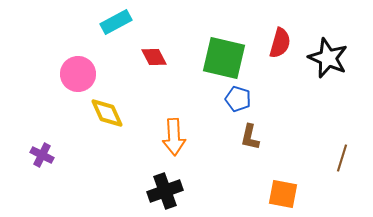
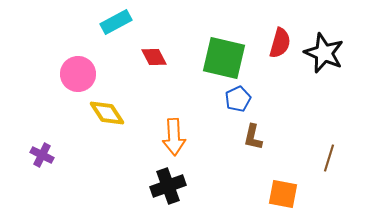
black star: moved 4 px left, 5 px up
blue pentagon: rotated 30 degrees clockwise
yellow diamond: rotated 9 degrees counterclockwise
brown L-shape: moved 3 px right
brown line: moved 13 px left
black cross: moved 3 px right, 5 px up
